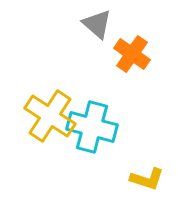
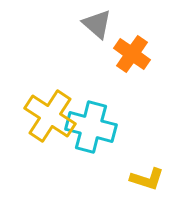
cyan cross: moved 1 px left
